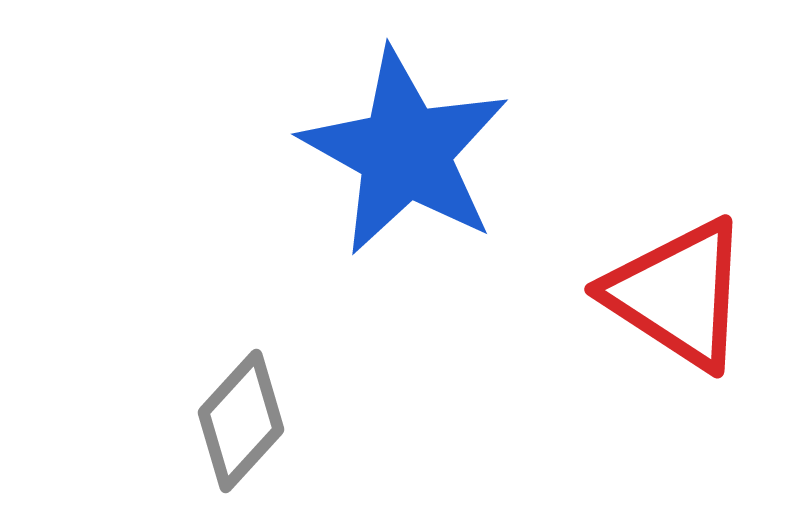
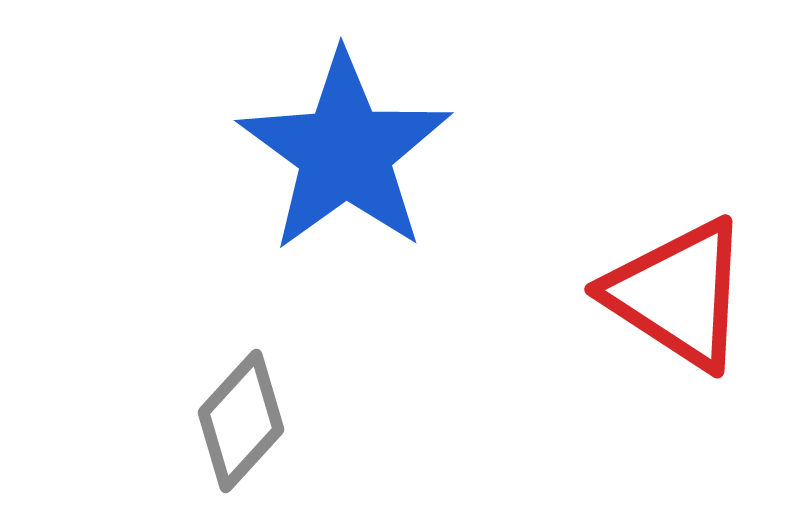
blue star: moved 60 px left; rotated 7 degrees clockwise
